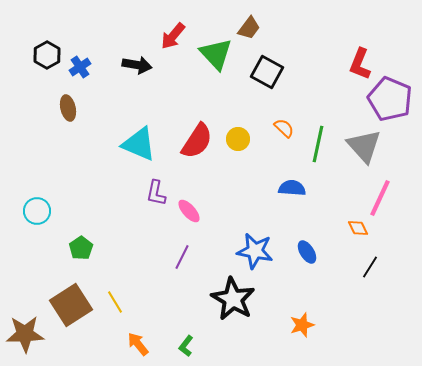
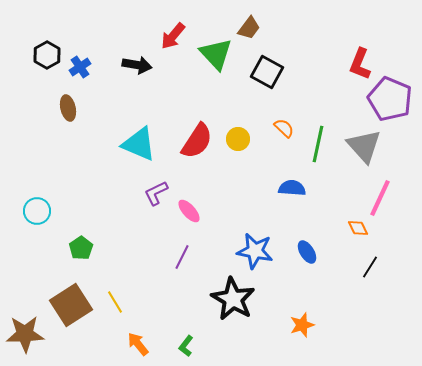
purple L-shape: rotated 52 degrees clockwise
